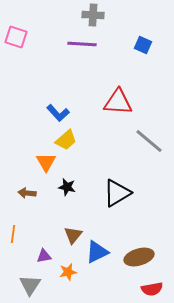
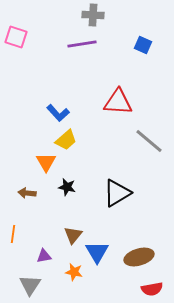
purple line: rotated 12 degrees counterclockwise
blue triangle: rotated 35 degrees counterclockwise
orange star: moved 6 px right; rotated 24 degrees clockwise
